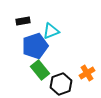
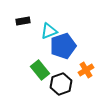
cyan triangle: moved 2 px left
blue pentagon: moved 28 px right
orange cross: moved 1 px left, 3 px up
